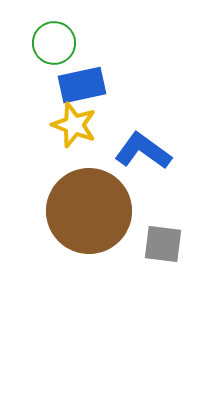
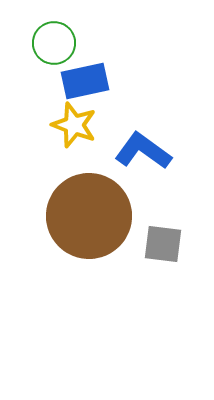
blue rectangle: moved 3 px right, 4 px up
brown circle: moved 5 px down
